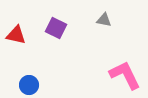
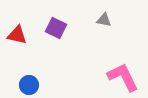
red triangle: moved 1 px right
pink L-shape: moved 2 px left, 2 px down
